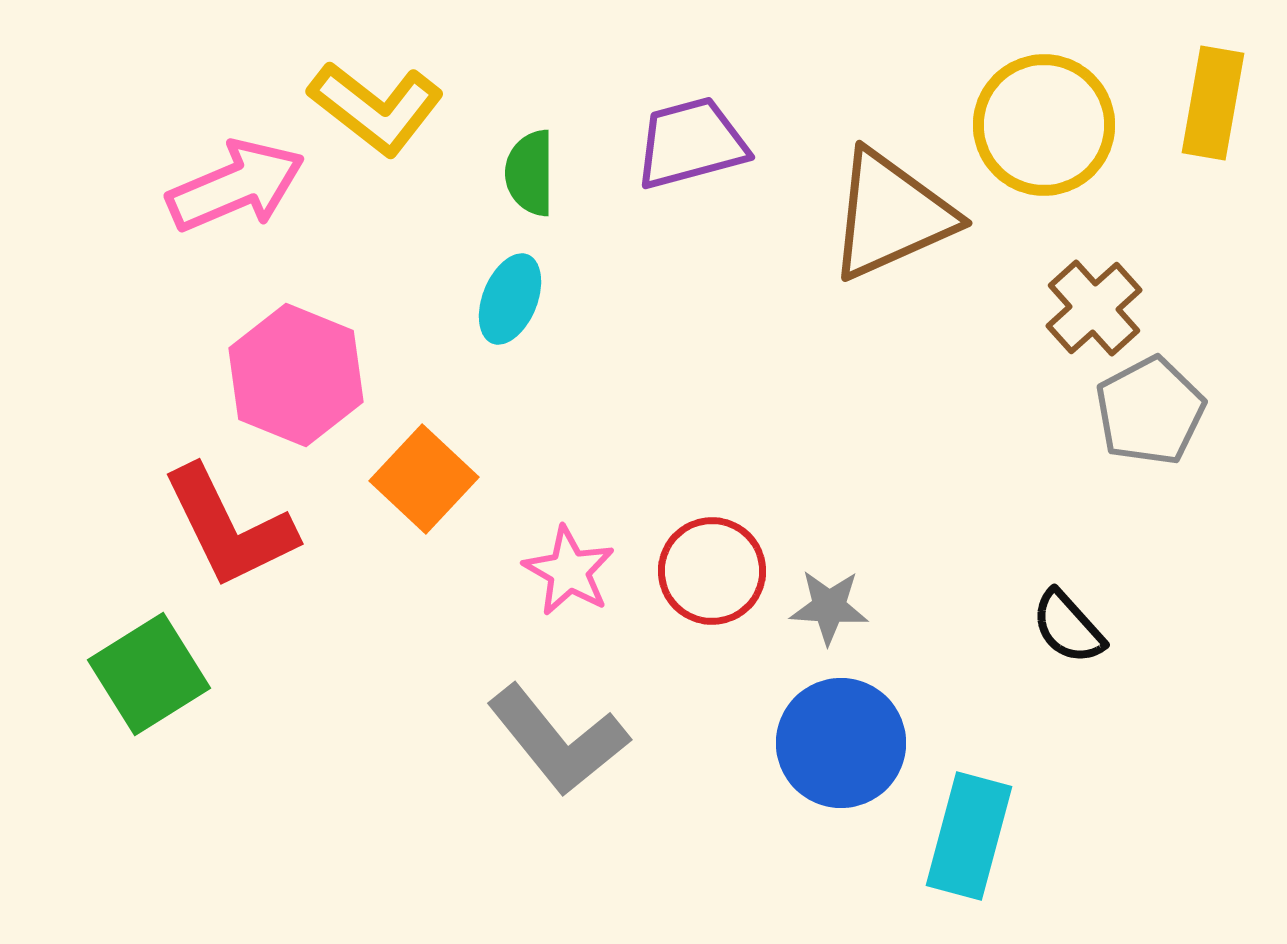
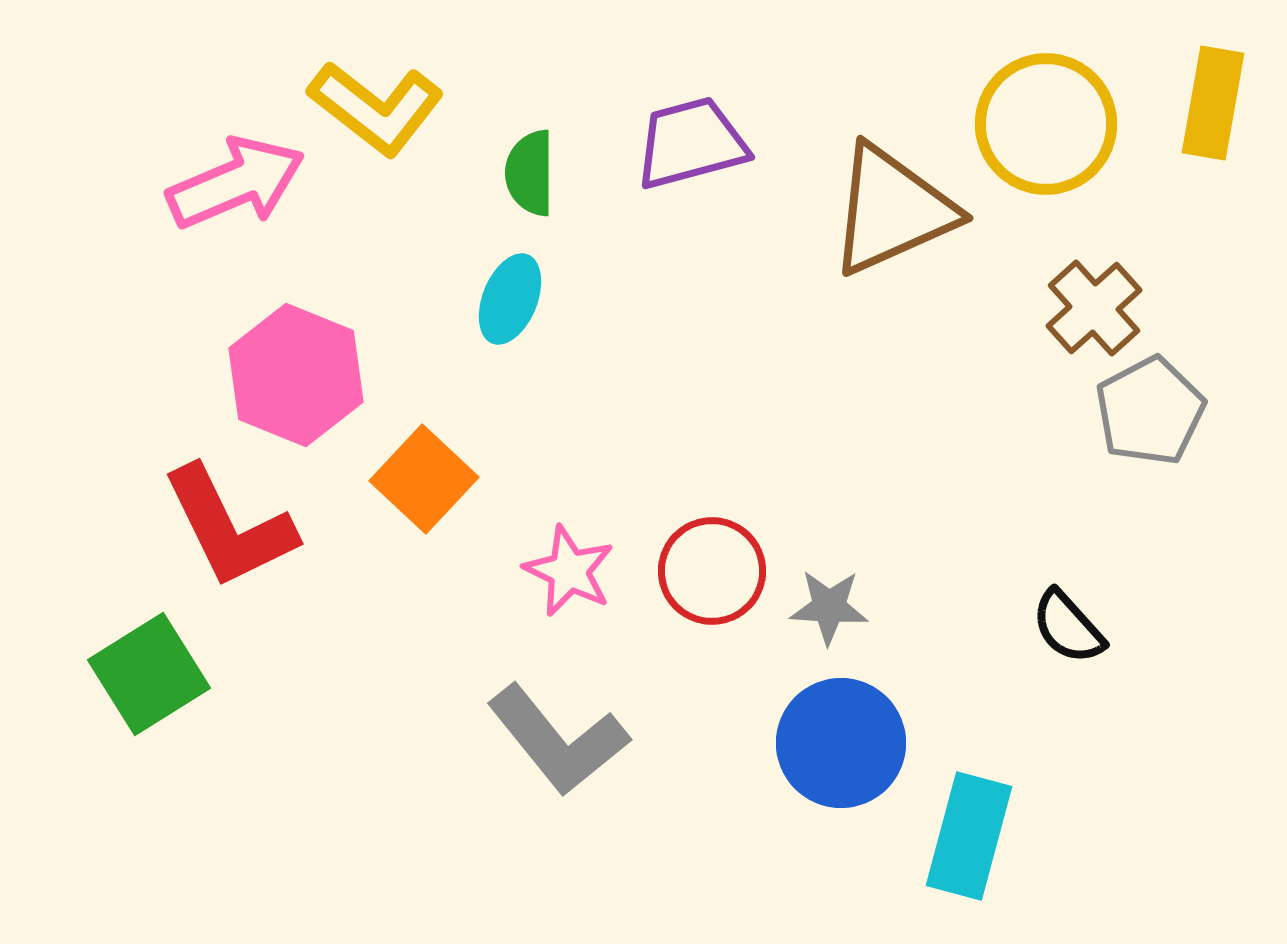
yellow circle: moved 2 px right, 1 px up
pink arrow: moved 3 px up
brown triangle: moved 1 px right, 5 px up
pink star: rotated 4 degrees counterclockwise
